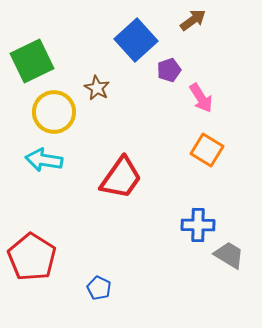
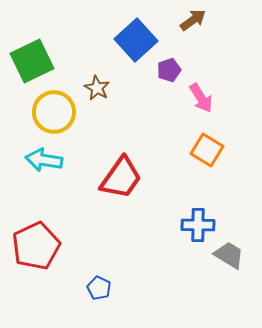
red pentagon: moved 4 px right, 11 px up; rotated 15 degrees clockwise
